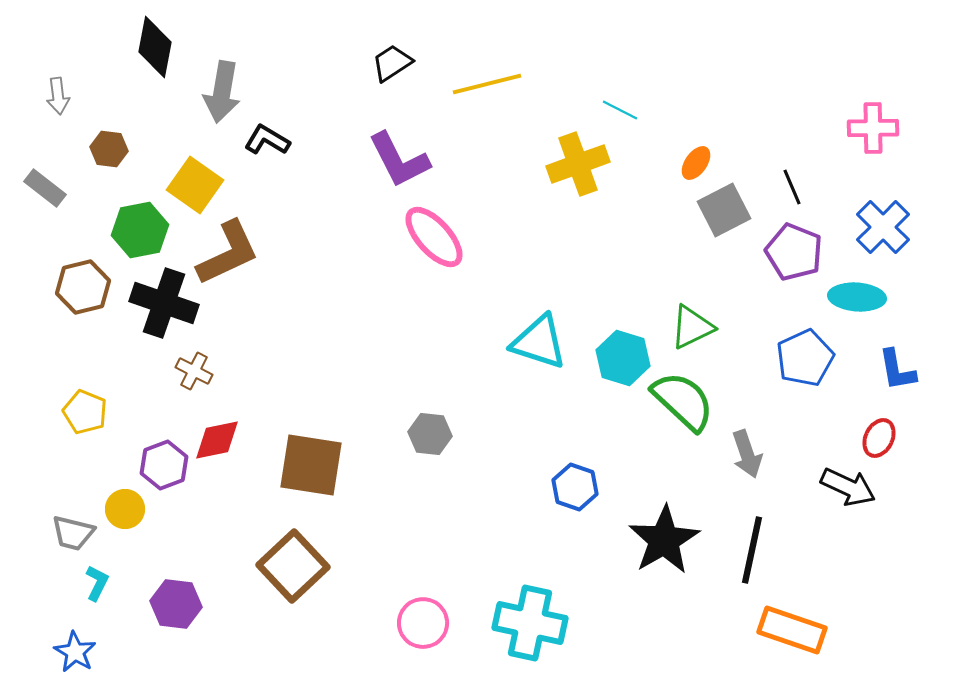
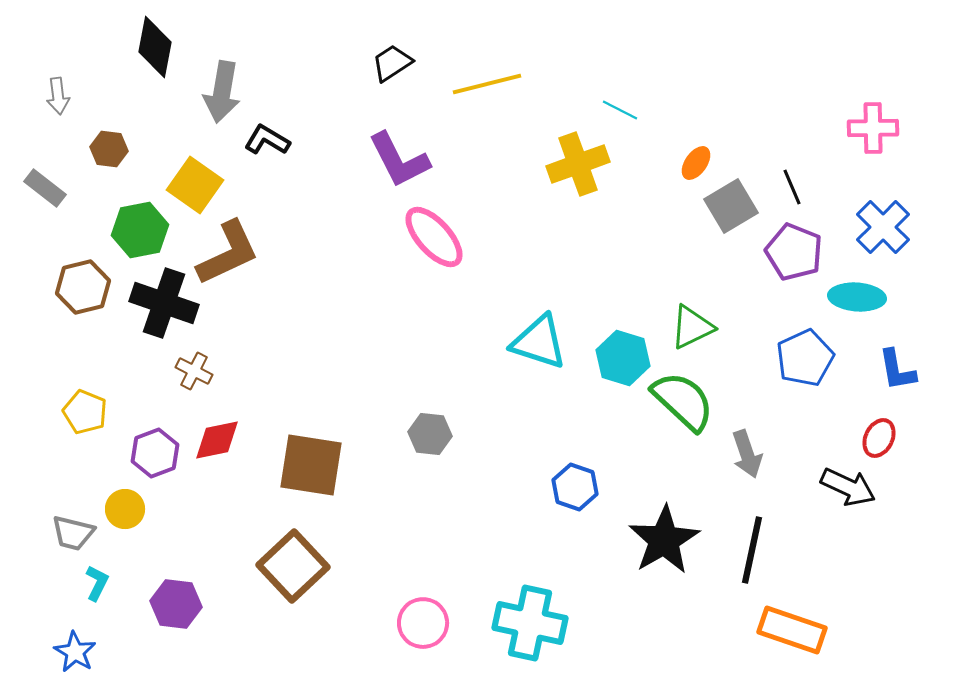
gray square at (724, 210): moved 7 px right, 4 px up; rotated 4 degrees counterclockwise
purple hexagon at (164, 465): moved 9 px left, 12 px up
